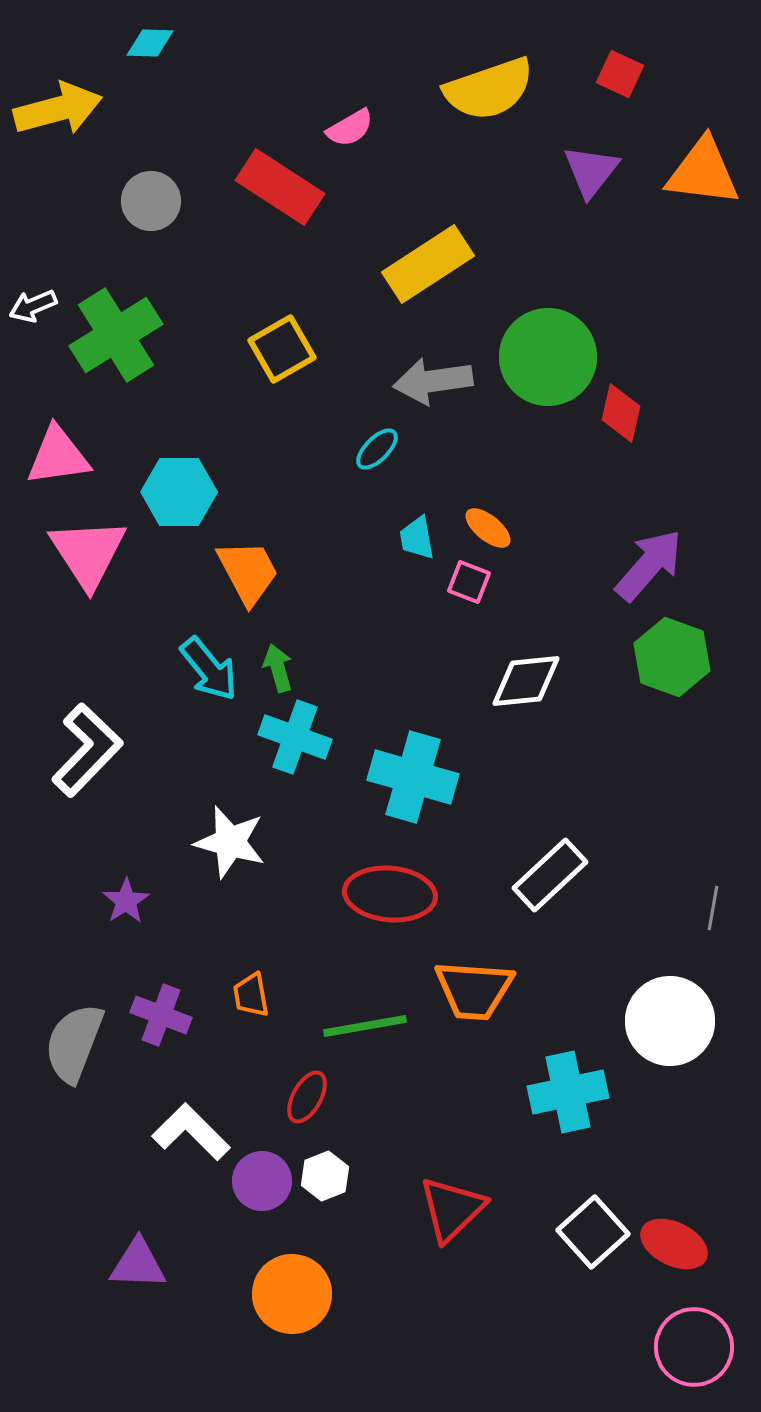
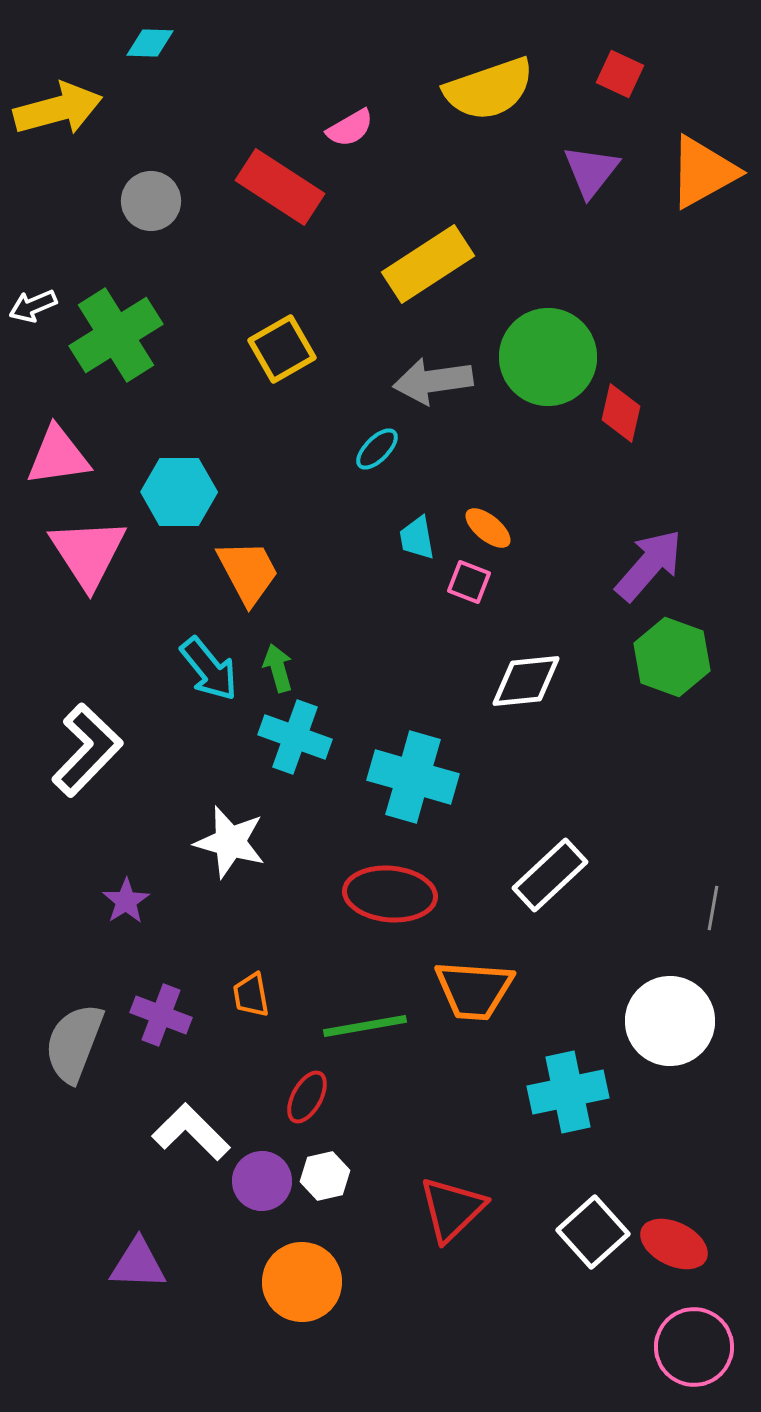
orange triangle at (703, 172): rotated 36 degrees counterclockwise
white hexagon at (325, 1176): rotated 9 degrees clockwise
orange circle at (292, 1294): moved 10 px right, 12 px up
